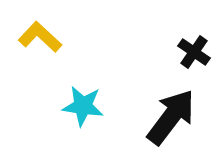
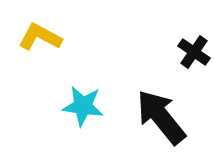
yellow L-shape: rotated 15 degrees counterclockwise
black arrow: moved 10 px left; rotated 76 degrees counterclockwise
